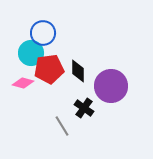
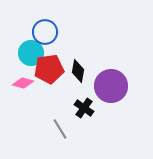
blue circle: moved 2 px right, 1 px up
black diamond: rotated 10 degrees clockwise
gray line: moved 2 px left, 3 px down
